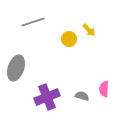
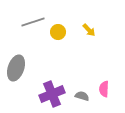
yellow circle: moved 11 px left, 7 px up
purple cross: moved 5 px right, 3 px up
